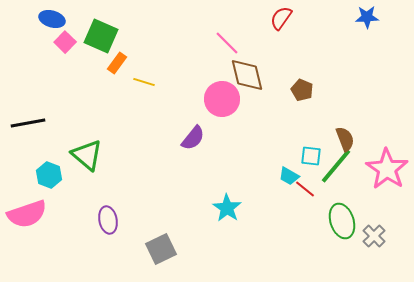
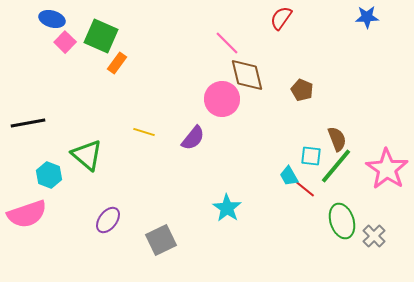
yellow line: moved 50 px down
brown semicircle: moved 8 px left
cyan trapezoid: rotated 30 degrees clockwise
purple ellipse: rotated 48 degrees clockwise
gray square: moved 9 px up
